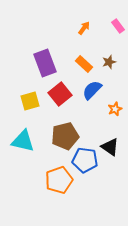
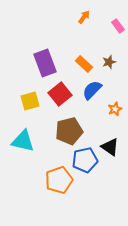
orange arrow: moved 11 px up
brown pentagon: moved 4 px right, 5 px up
blue pentagon: rotated 20 degrees counterclockwise
